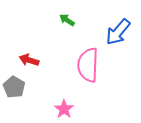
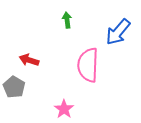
green arrow: rotated 49 degrees clockwise
